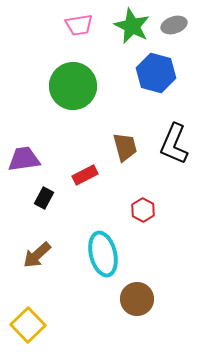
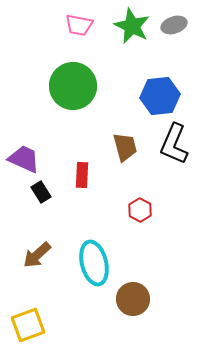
pink trapezoid: rotated 20 degrees clockwise
blue hexagon: moved 4 px right, 23 px down; rotated 21 degrees counterclockwise
purple trapezoid: rotated 32 degrees clockwise
red rectangle: moved 3 px left; rotated 60 degrees counterclockwise
black rectangle: moved 3 px left, 6 px up; rotated 60 degrees counterclockwise
red hexagon: moved 3 px left
cyan ellipse: moved 9 px left, 9 px down
brown circle: moved 4 px left
yellow square: rotated 24 degrees clockwise
